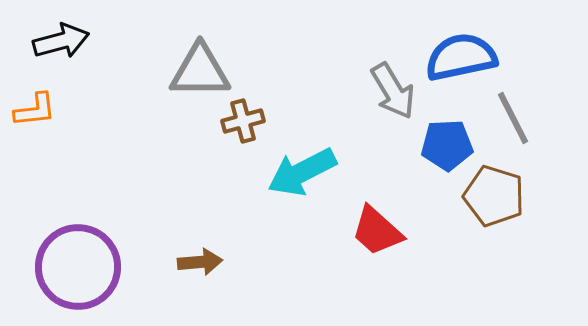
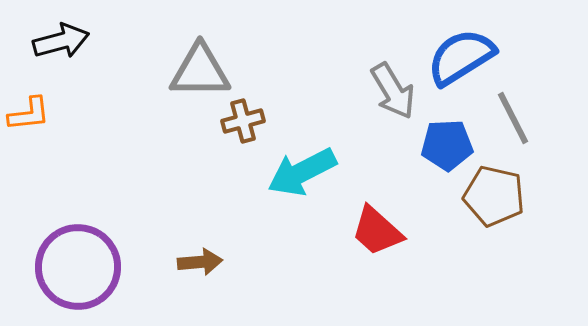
blue semicircle: rotated 20 degrees counterclockwise
orange L-shape: moved 6 px left, 4 px down
brown pentagon: rotated 4 degrees counterclockwise
